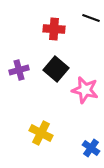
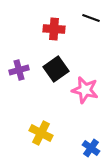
black square: rotated 15 degrees clockwise
